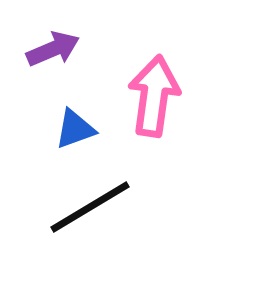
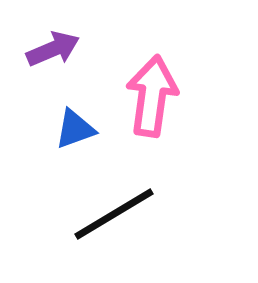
pink arrow: moved 2 px left
black line: moved 24 px right, 7 px down
